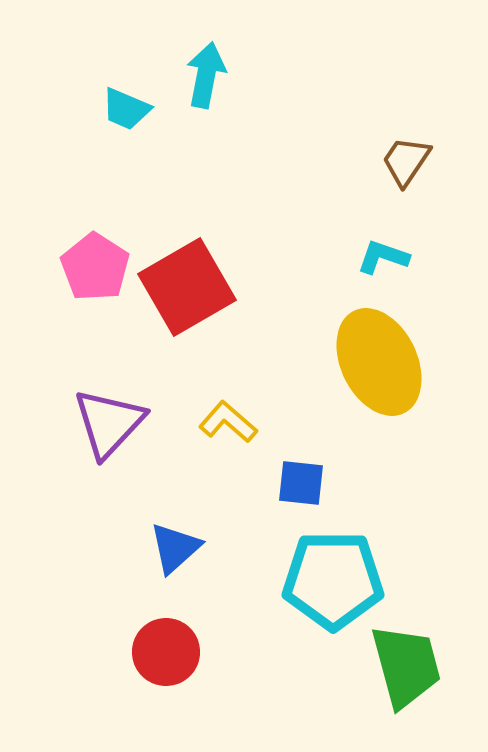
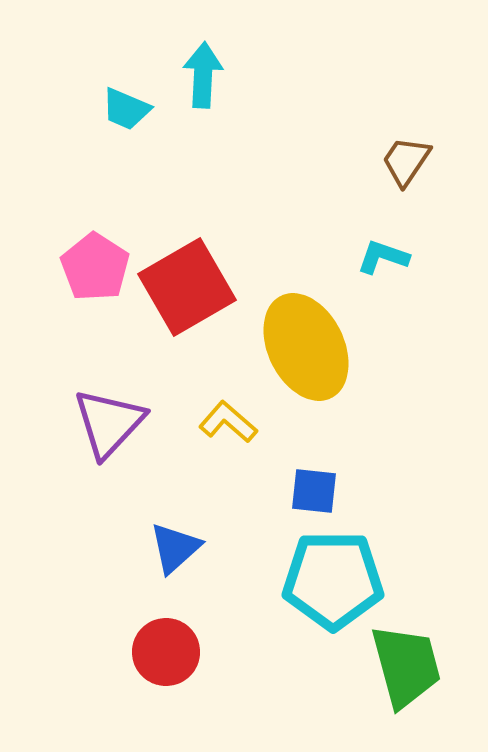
cyan arrow: moved 3 px left; rotated 8 degrees counterclockwise
yellow ellipse: moved 73 px left, 15 px up
blue square: moved 13 px right, 8 px down
